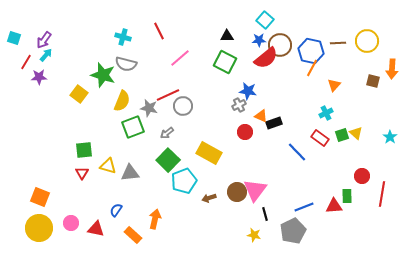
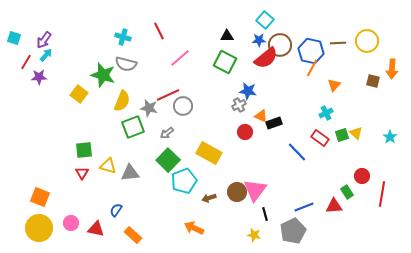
green rectangle at (347, 196): moved 4 px up; rotated 32 degrees counterclockwise
orange arrow at (155, 219): moved 39 px right, 9 px down; rotated 78 degrees counterclockwise
